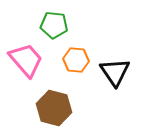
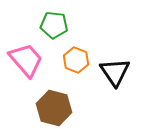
orange hexagon: rotated 15 degrees clockwise
